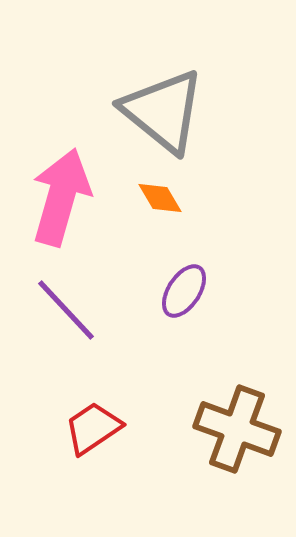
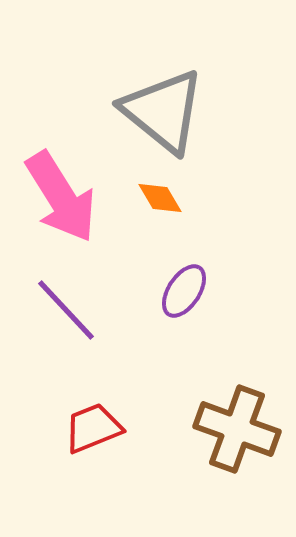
pink arrow: rotated 132 degrees clockwise
red trapezoid: rotated 12 degrees clockwise
